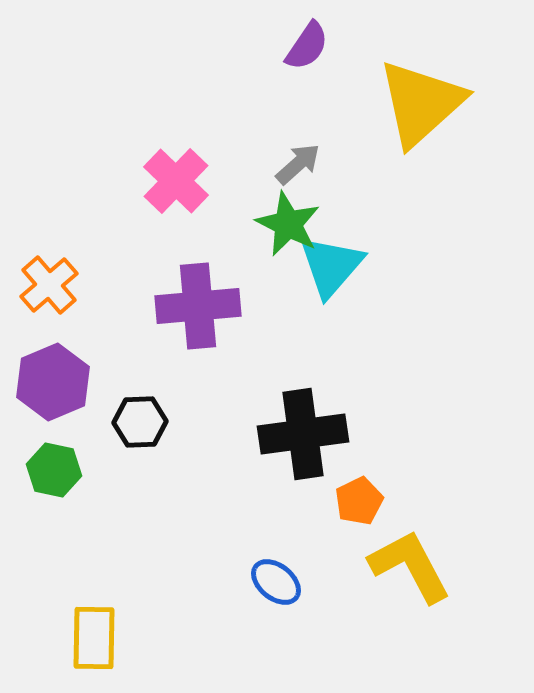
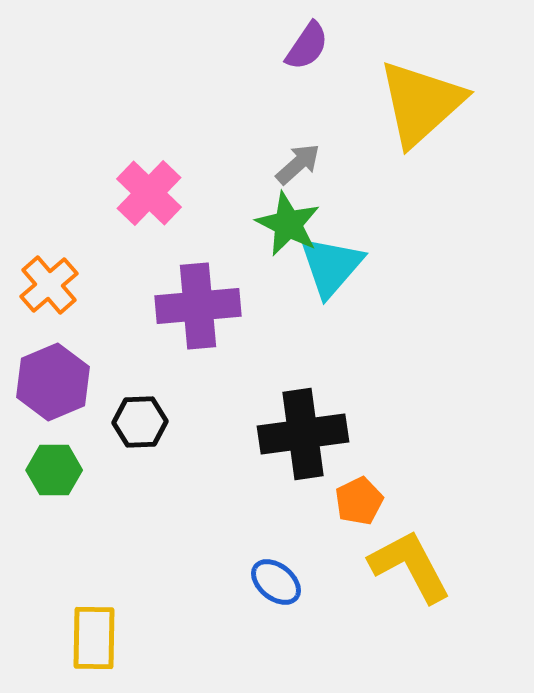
pink cross: moved 27 px left, 12 px down
green hexagon: rotated 12 degrees counterclockwise
